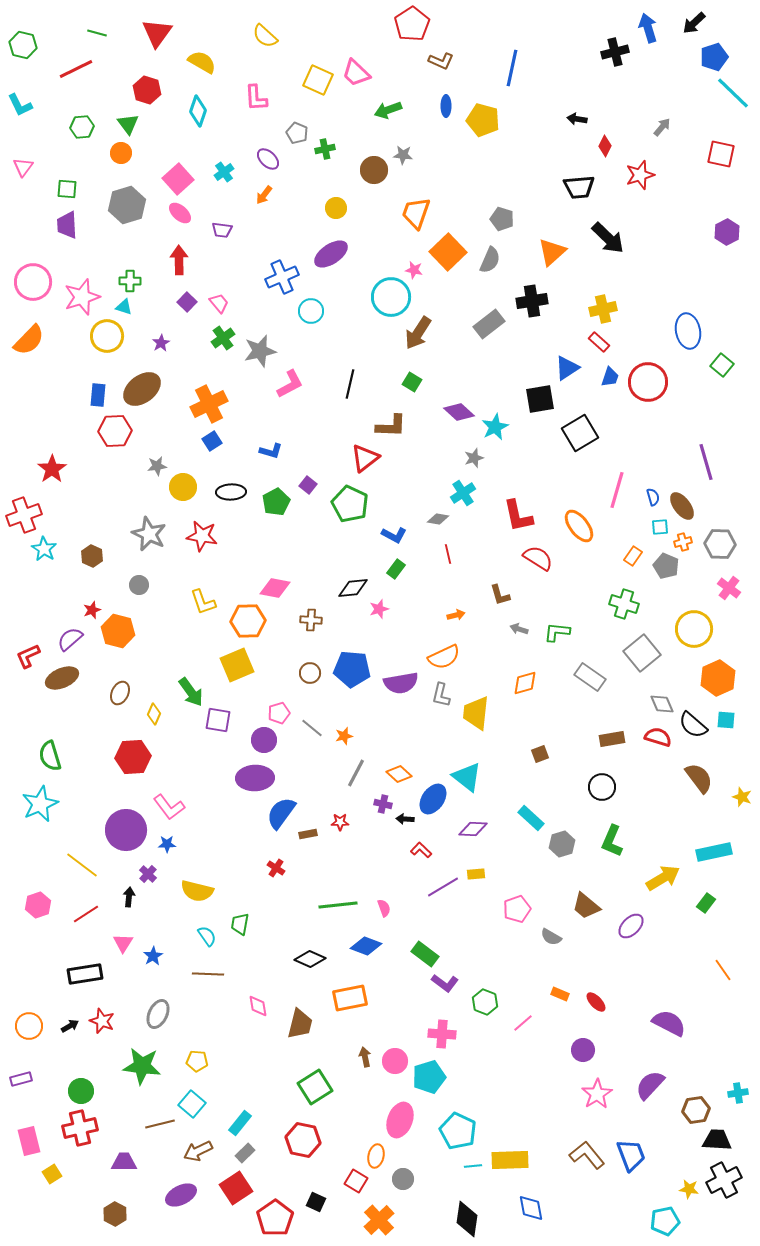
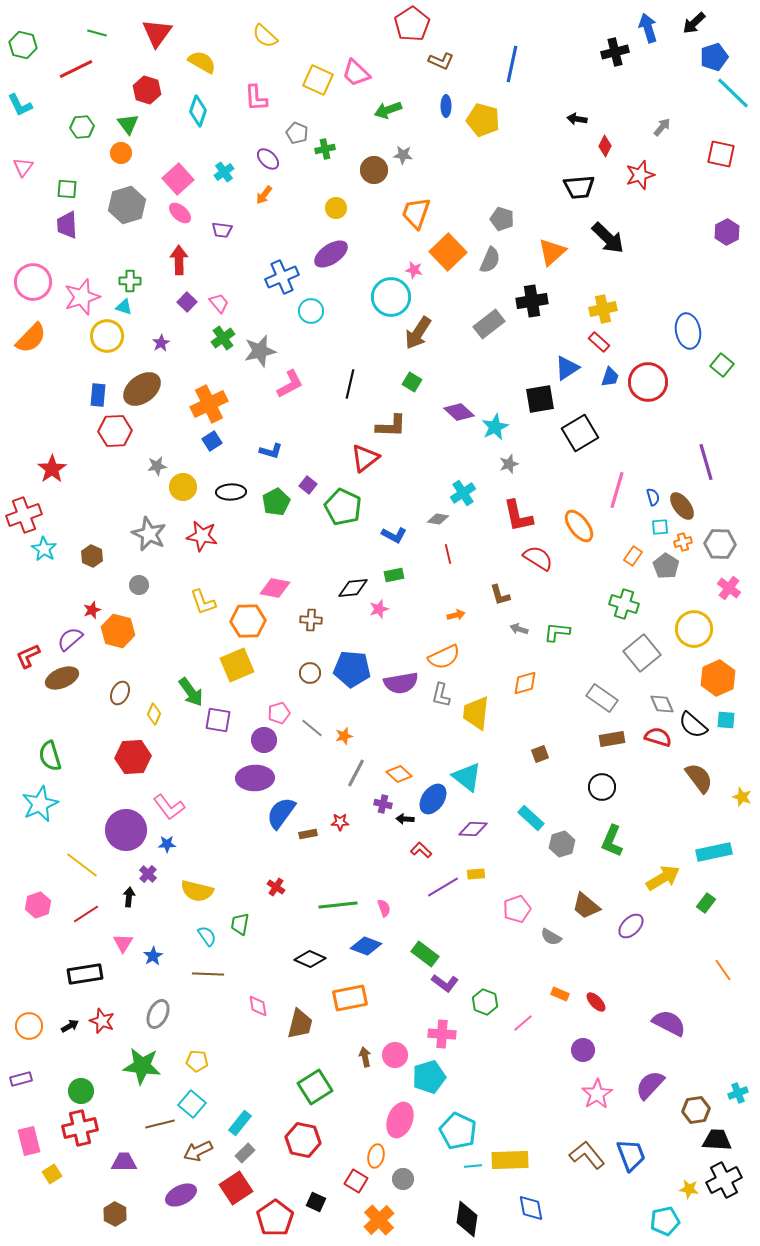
blue line at (512, 68): moved 4 px up
orange semicircle at (29, 340): moved 2 px right, 2 px up
gray star at (474, 458): moved 35 px right, 6 px down
green pentagon at (350, 504): moved 7 px left, 3 px down
gray pentagon at (666, 566): rotated 10 degrees clockwise
green rectangle at (396, 569): moved 2 px left, 6 px down; rotated 42 degrees clockwise
gray rectangle at (590, 677): moved 12 px right, 21 px down
red cross at (276, 868): moved 19 px down
pink circle at (395, 1061): moved 6 px up
cyan cross at (738, 1093): rotated 12 degrees counterclockwise
